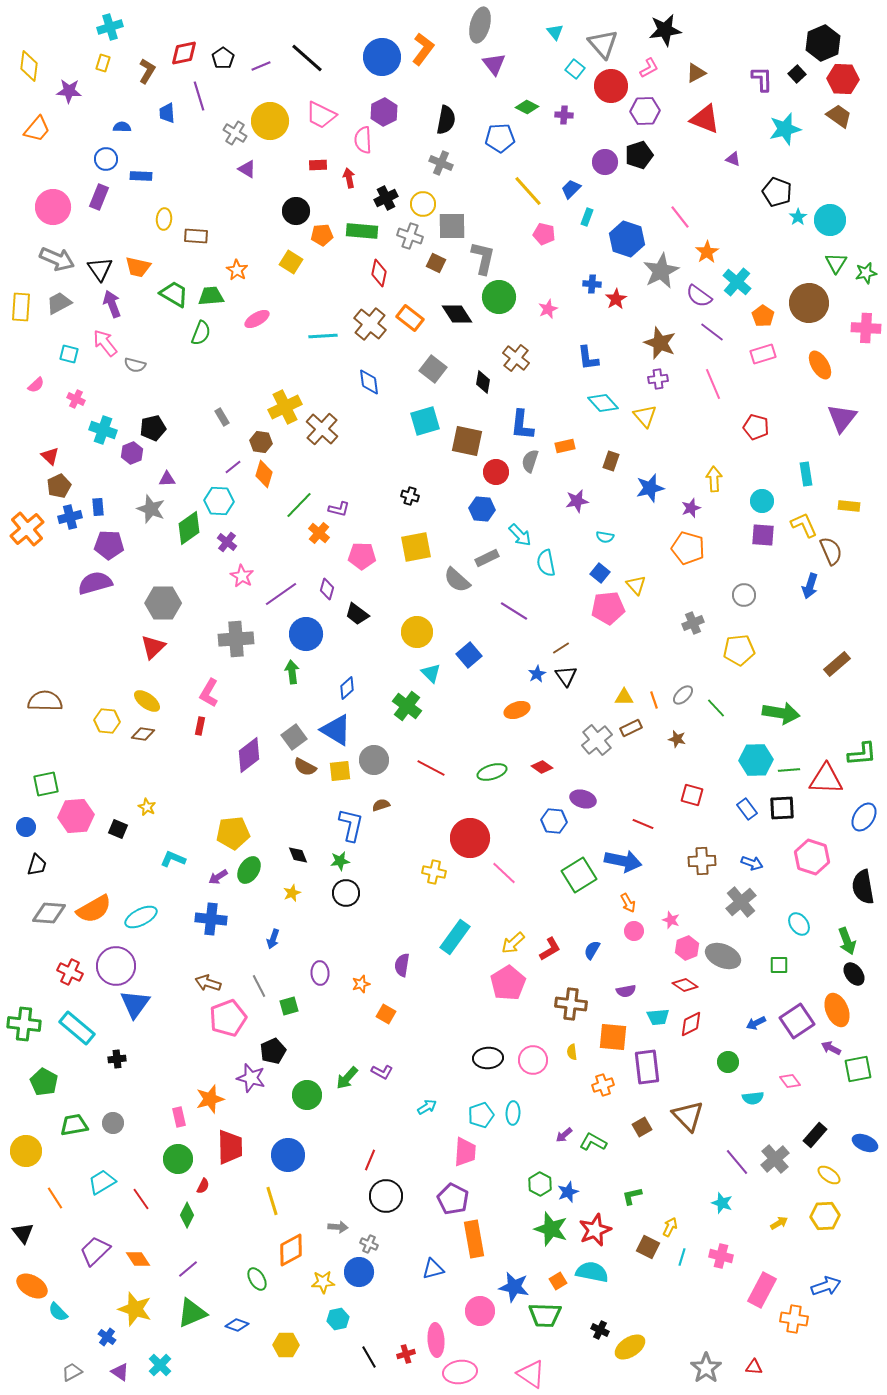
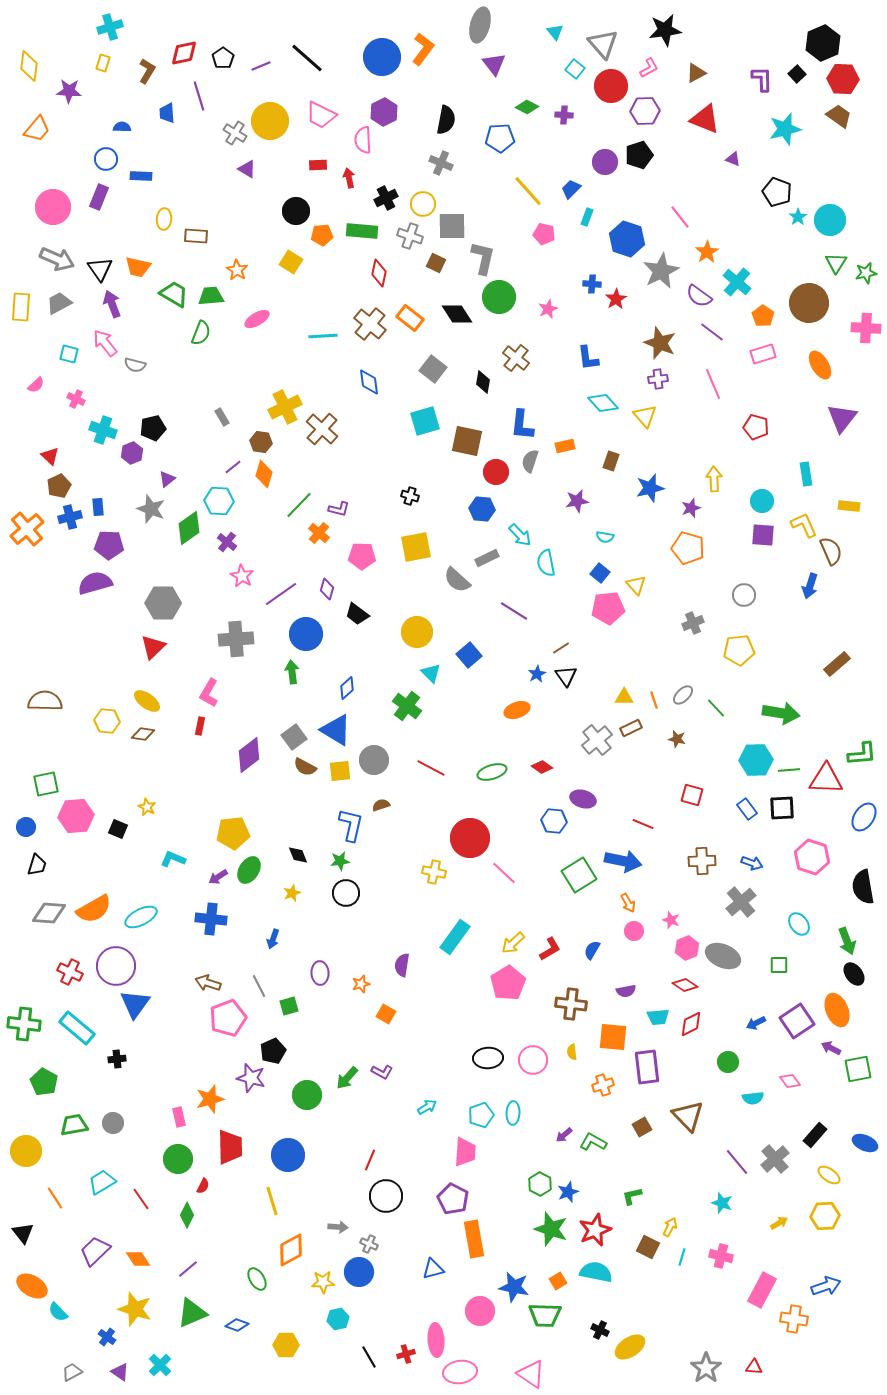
purple triangle at (167, 479): rotated 36 degrees counterclockwise
cyan semicircle at (592, 1272): moved 4 px right
